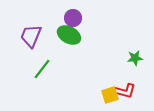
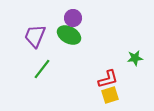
purple trapezoid: moved 4 px right
red L-shape: moved 17 px left, 12 px up; rotated 30 degrees counterclockwise
